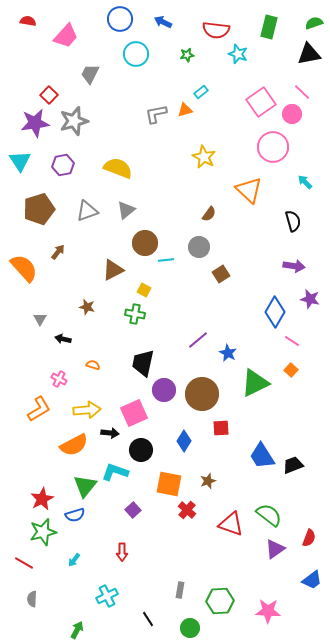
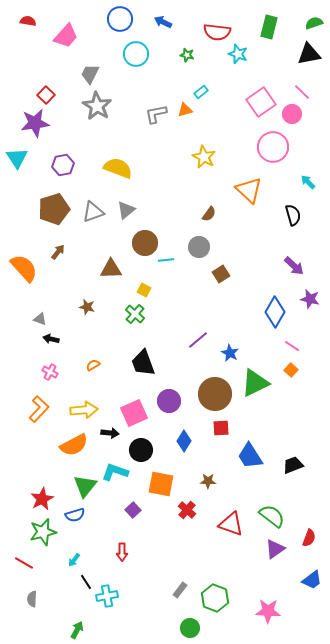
red semicircle at (216, 30): moved 1 px right, 2 px down
green star at (187, 55): rotated 24 degrees clockwise
red square at (49, 95): moved 3 px left
gray star at (74, 121): moved 23 px right, 15 px up; rotated 24 degrees counterclockwise
cyan triangle at (20, 161): moved 3 px left, 3 px up
cyan arrow at (305, 182): moved 3 px right
brown pentagon at (39, 209): moved 15 px right
gray triangle at (87, 211): moved 6 px right, 1 px down
black semicircle at (293, 221): moved 6 px up
purple arrow at (294, 266): rotated 35 degrees clockwise
brown triangle at (113, 270): moved 2 px left, 1 px up; rotated 25 degrees clockwise
green cross at (135, 314): rotated 30 degrees clockwise
gray triangle at (40, 319): rotated 40 degrees counterclockwise
black arrow at (63, 339): moved 12 px left
pink line at (292, 341): moved 5 px down
blue star at (228, 353): moved 2 px right
black trapezoid at (143, 363): rotated 32 degrees counterclockwise
orange semicircle at (93, 365): rotated 48 degrees counterclockwise
pink cross at (59, 379): moved 9 px left, 7 px up
purple circle at (164, 390): moved 5 px right, 11 px down
brown circle at (202, 394): moved 13 px right
orange L-shape at (39, 409): rotated 16 degrees counterclockwise
yellow arrow at (87, 410): moved 3 px left
blue trapezoid at (262, 456): moved 12 px left
brown star at (208, 481): rotated 21 degrees clockwise
orange square at (169, 484): moved 8 px left
green semicircle at (269, 515): moved 3 px right, 1 px down
gray rectangle at (180, 590): rotated 28 degrees clockwise
cyan cross at (107, 596): rotated 15 degrees clockwise
green hexagon at (220, 601): moved 5 px left, 3 px up; rotated 24 degrees clockwise
black line at (148, 619): moved 62 px left, 37 px up
